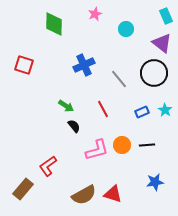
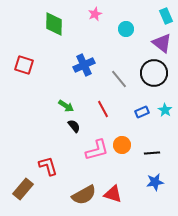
black line: moved 5 px right, 8 px down
red L-shape: rotated 110 degrees clockwise
